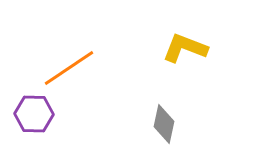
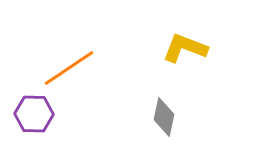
gray diamond: moved 7 px up
